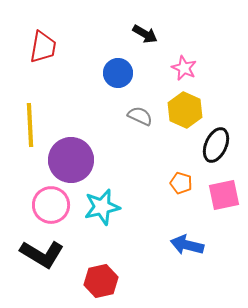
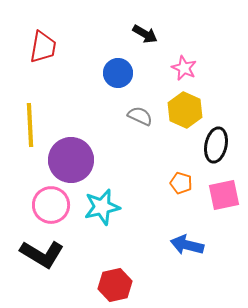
black ellipse: rotated 12 degrees counterclockwise
red hexagon: moved 14 px right, 4 px down
